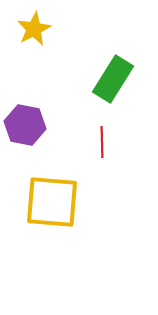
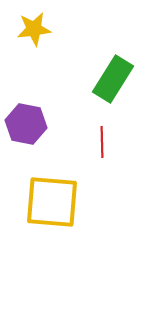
yellow star: rotated 20 degrees clockwise
purple hexagon: moved 1 px right, 1 px up
